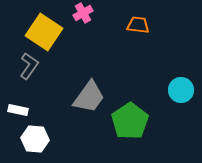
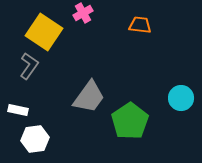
orange trapezoid: moved 2 px right
cyan circle: moved 8 px down
white hexagon: rotated 12 degrees counterclockwise
